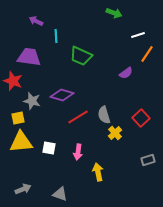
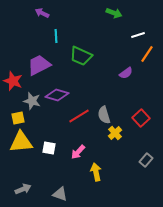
purple arrow: moved 6 px right, 8 px up
purple trapezoid: moved 10 px right, 8 px down; rotated 35 degrees counterclockwise
purple diamond: moved 5 px left
red line: moved 1 px right, 1 px up
pink arrow: rotated 35 degrees clockwise
gray rectangle: moved 2 px left; rotated 32 degrees counterclockwise
yellow arrow: moved 2 px left
